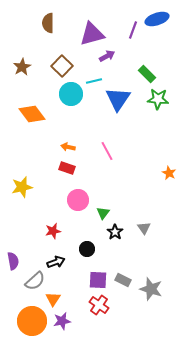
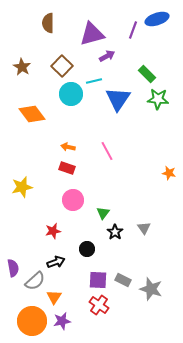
brown star: rotated 12 degrees counterclockwise
orange star: rotated 16 degrees counterclockwise
pink circle: moved 5 px left
purple semicircle: moved 7 px down
orange triangle: moved 1 px right, 2 px up
